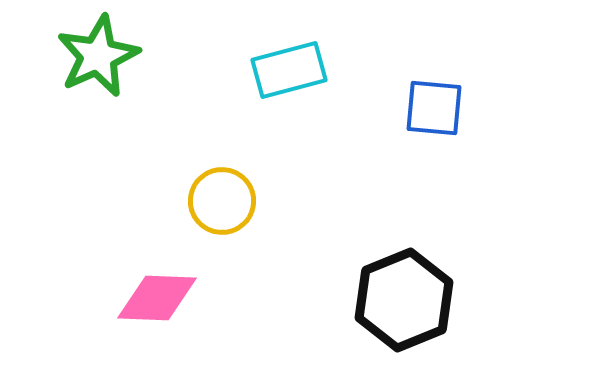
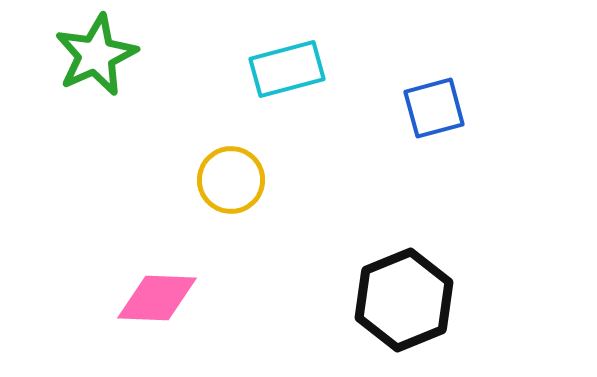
green star: moved 2 px left, 1 px up
cyan rectangle: moved 2 px left, 1 px up
blue square: rotated 20 degrees counterclockwise
yellow circle: moved 9 px right, 21 px up
